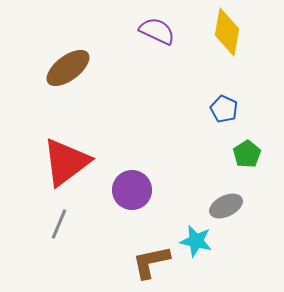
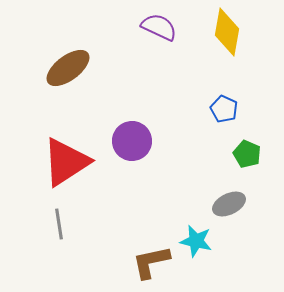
purple semicircle: moved 2 px right, 4 px up
green pentagon: rotated 16 degrees counterclockwise
red triangle: rotated 4 degrees clockwise
purple circle: moved 49 px up
gray ellipse: moved 3 px right, 2 px up
gray line: rotated 32 degrees counterclockwise
